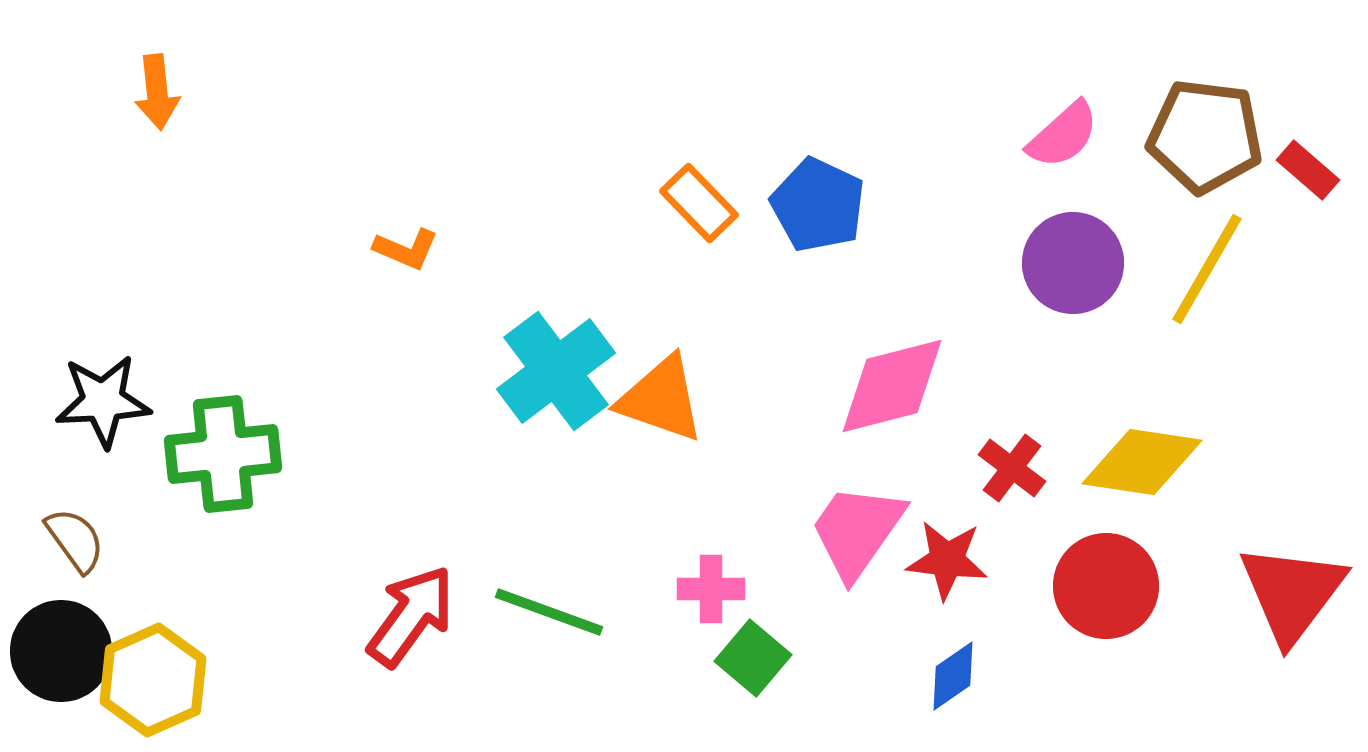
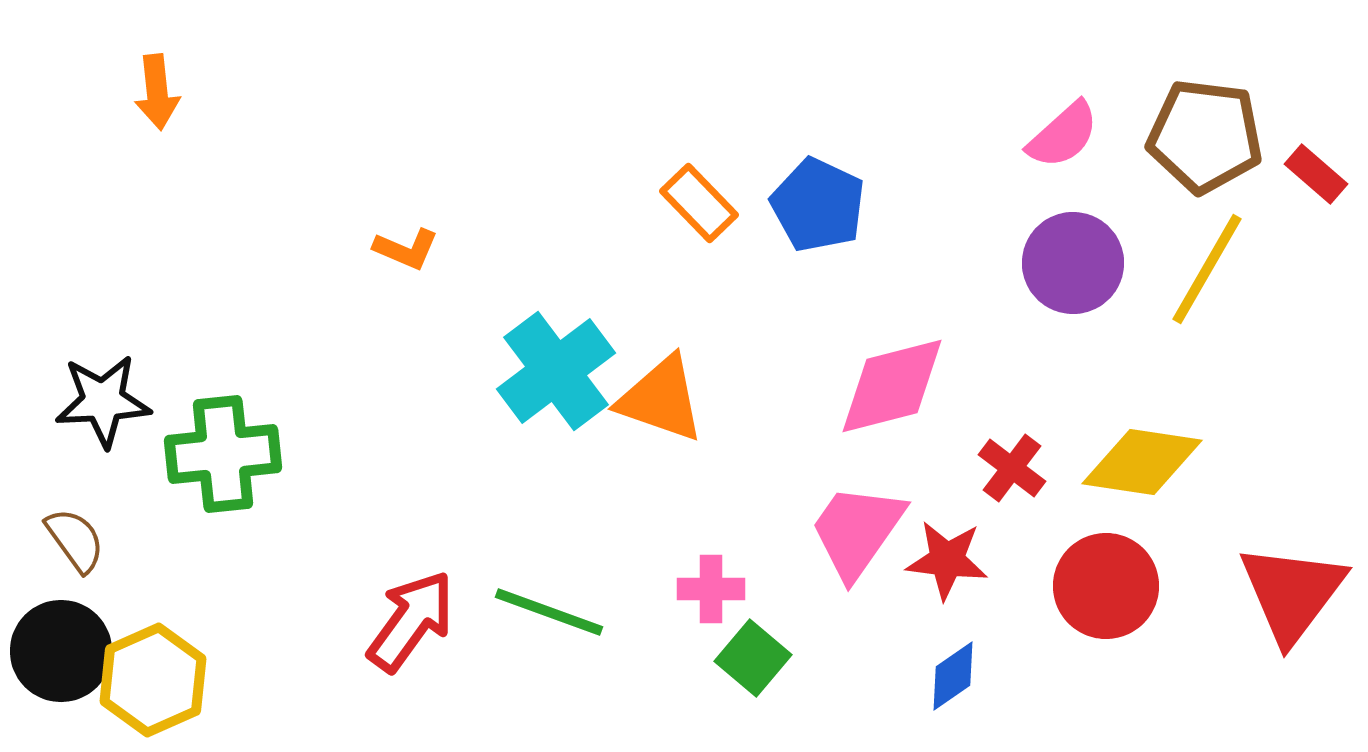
red rectangle: moved 8 px right, 4 px down
red arrow: moved 5 px down
